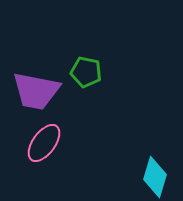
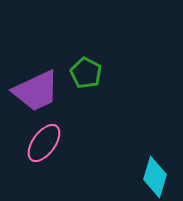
green pentagon: moved 1 px down; rotated 16 degrees clockwise
purple trapezoid: rotated 36 degrees counterclockwise
